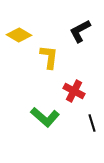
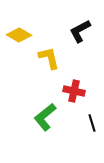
yellow L-shape: moved 1 px down; rotated 20 degrees counterclockwise
red cross: rotated 15 degrees counterclockwise
green L-shape: rotated 100 degrees clockwise
